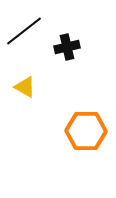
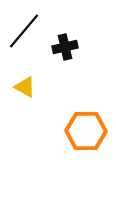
black line: rotated 12 degrees counterclockwise
black cross: moved 2 px left
